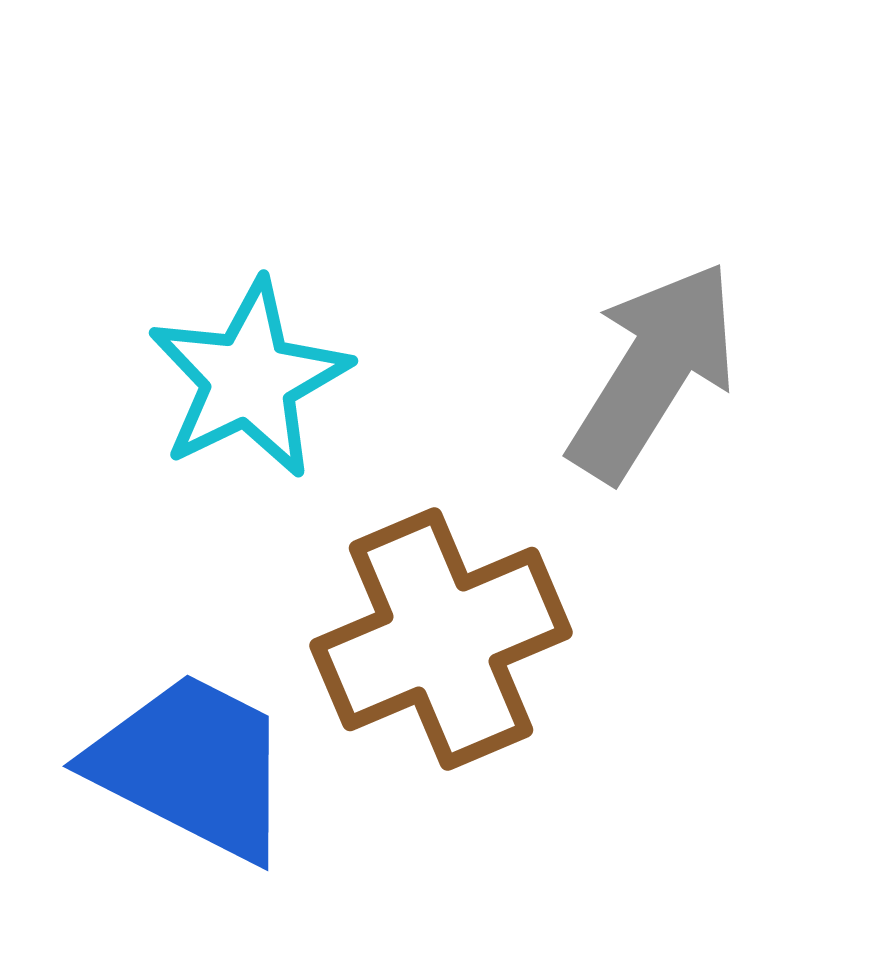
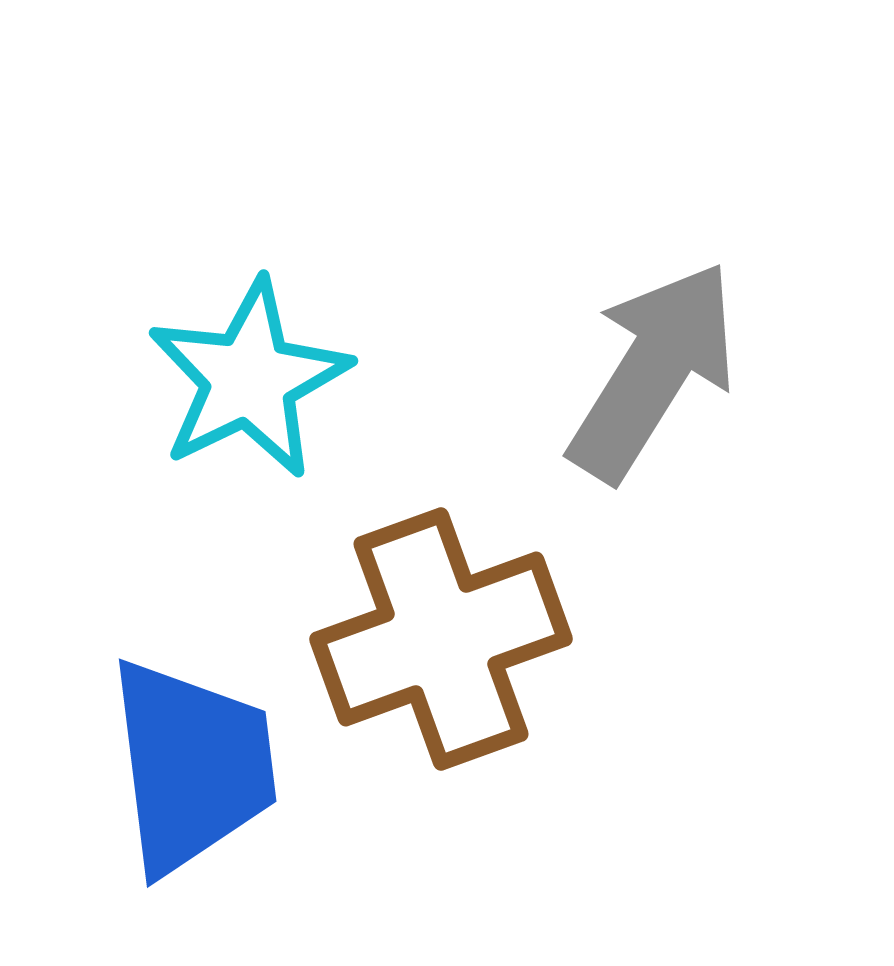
brown cross: rotated 3 degrees clockwise
blue trapezoid: rotated 56 degrees clockwise
